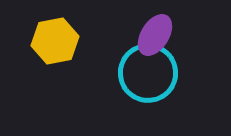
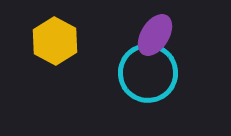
yellow hexagon: rotated 21 degrees counterclockwise
